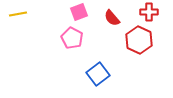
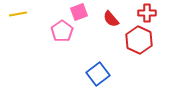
red cross: moved 2 px left, 1 px down
red semicircle: moved 1 px left, 1 px down
pink pentagon: moved 10 px left, 7 px up; rotated 10 degrees clockwise
